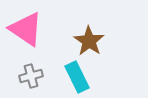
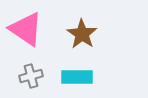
brown star: moved 7 px left, 7 px up
cyan rectangle: rotated 64 degrees counterclockwise
